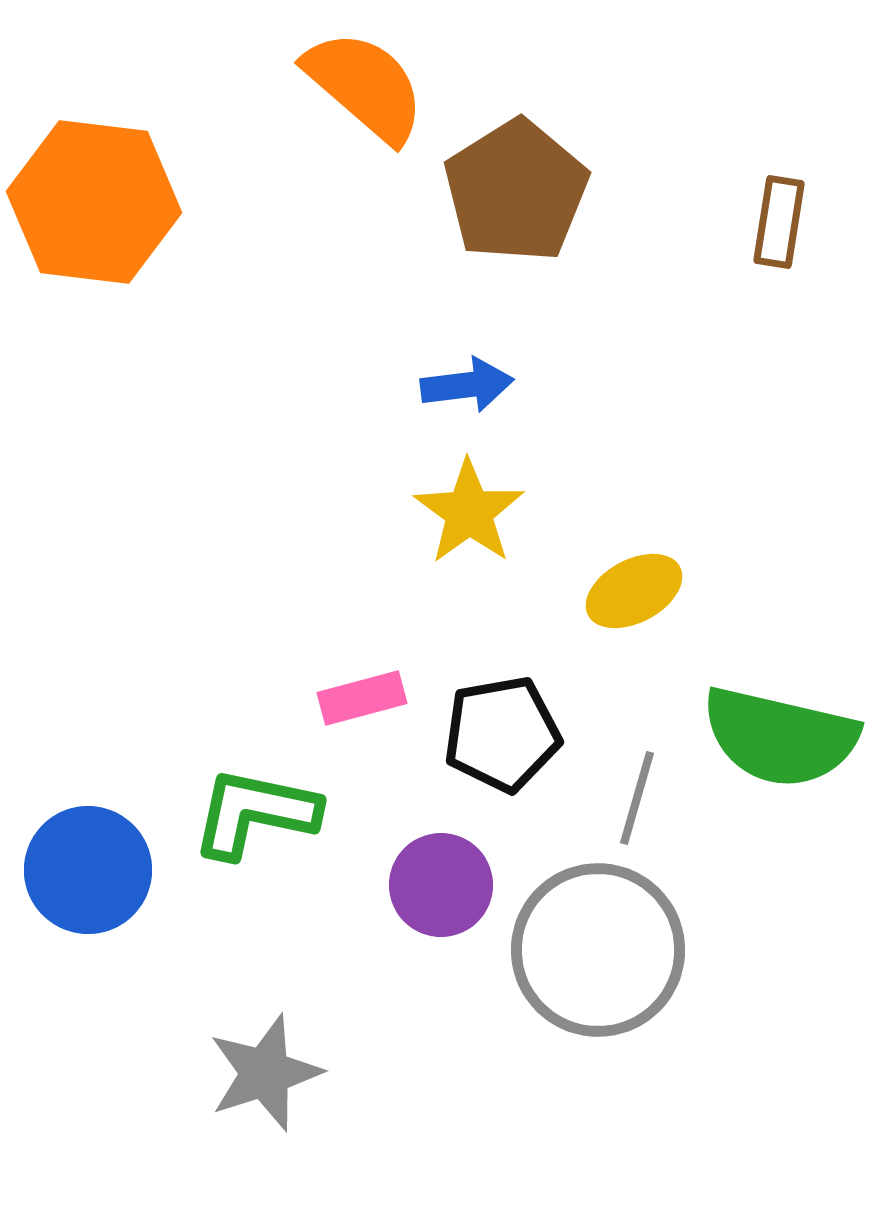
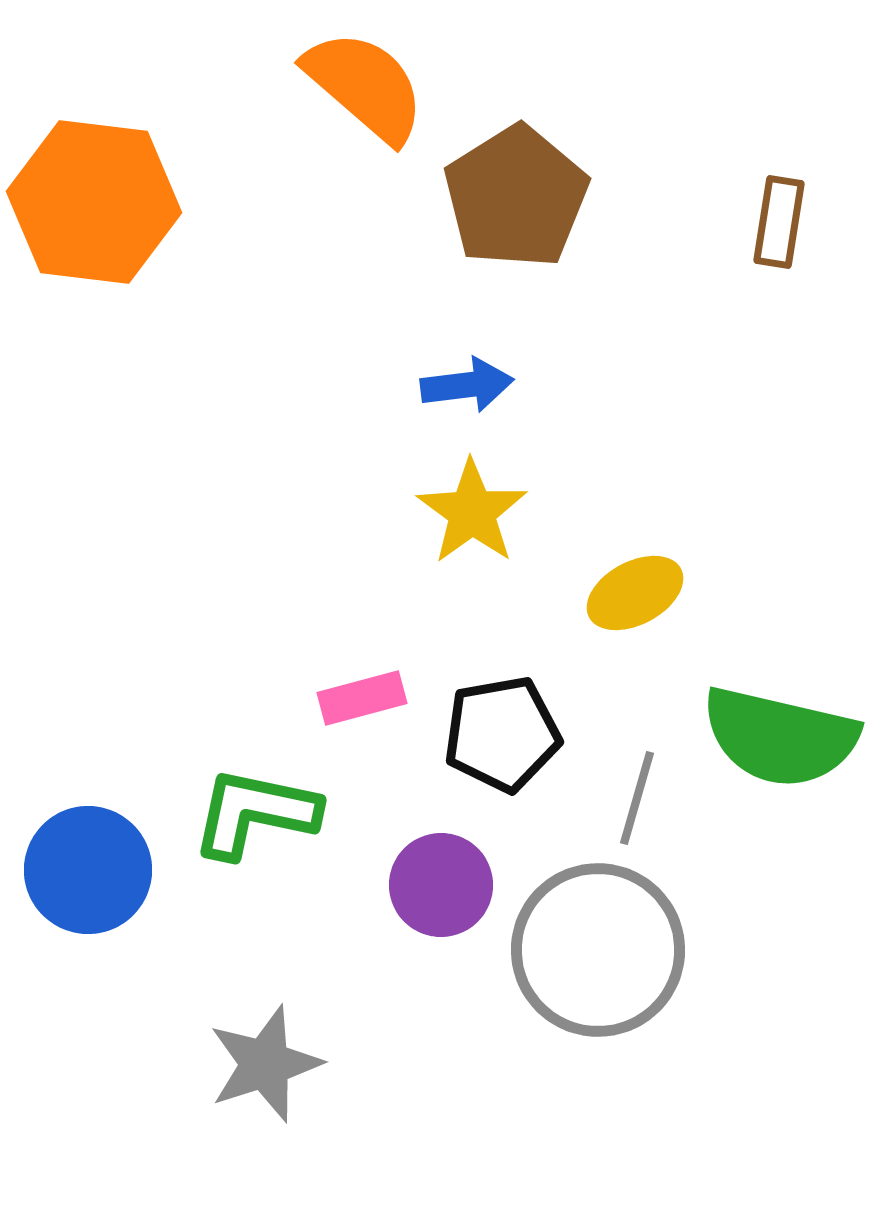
brown pentagon: moved 6 px down
yellow star: moved 3 px right
yellow ellipse: moved 1 px right, 2 px down
gray star: moved 9 px up
